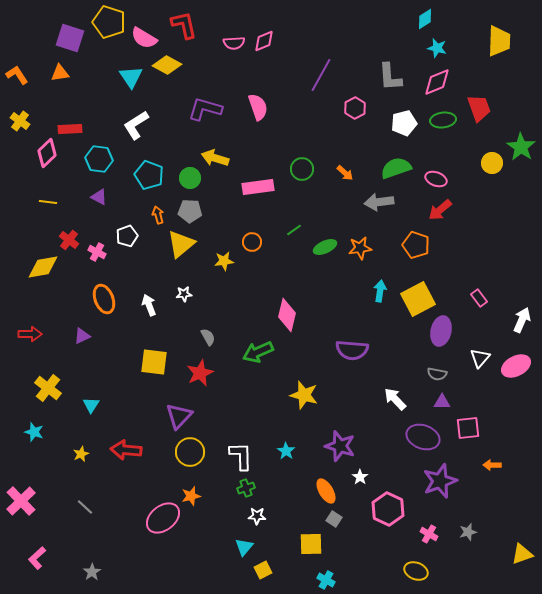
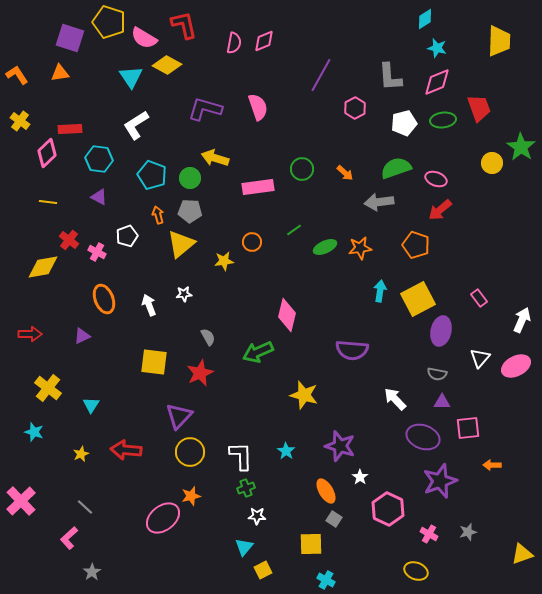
pink semicircle at (234, 43): rotated 75 degrees counterclockwise
cyan pentagon at (149, 175): moved 3 px right
pink L-shape at (37, 558): moved 32 px right, 20 px up
